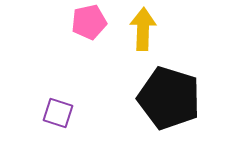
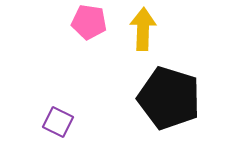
pink pentagon: rotated 20 degrees clockwise
purple square: moved 9 px down; rotated 8 degrees clockwise
